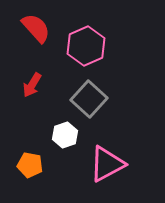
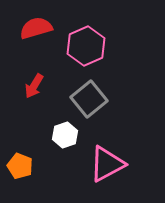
red semicircle: rotated 64 degrees counterclockwise
red arrow: moved 2 px right, 1 px down
gray square: rotated 9 degrees clockwise
orange pentagon: moved 10 px left, 1 px down; rotated 10 degrees clockwise
